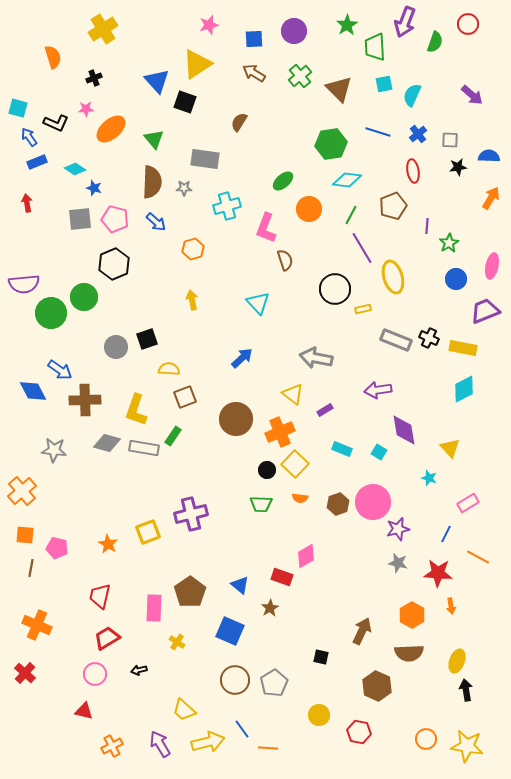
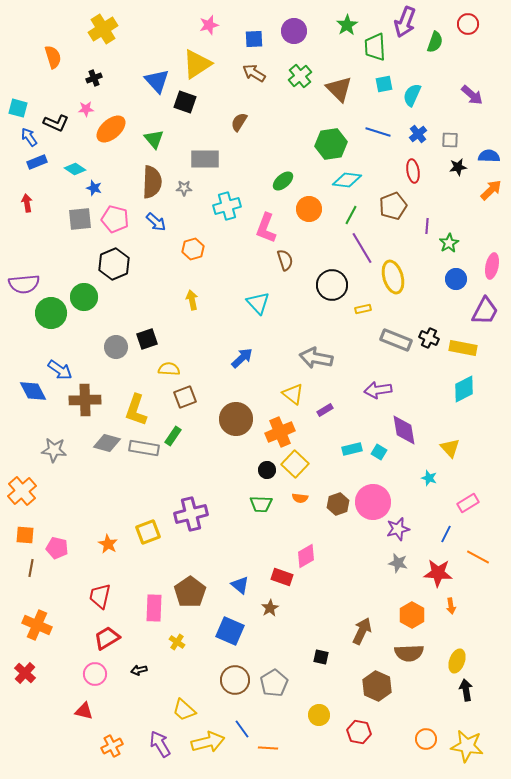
gray rectangle at (205, 159): rotated 8 degrees counterclockwise
orange arrow at (491, 198): moved 8 px up; rotated 15 degrees clockwise
black circle at (335, 289): moved 3 px left, 4 px up
purple trapezoid at (485, 311): rotated 140 degrees clockwise
cyan rectangle at (342, 449): moved 10 px right; rotated 36 degrees counterclockwise
